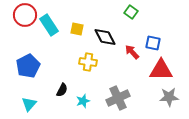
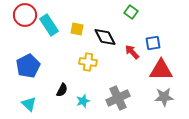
blue square: rotated 21 degrees counterclockwise
gray star: moved 5 px left
cyan triangle: rotated 28 degrees counterclockwise
